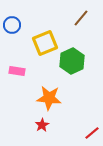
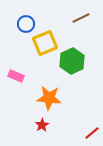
brown line: rotated 24 degrees clockwise
blue circle: moved 14 px right, 1 px up
pink rectangle: moved 1 px left, 5 px down; rotated 14 degrees clockwise
